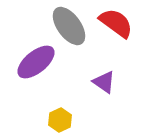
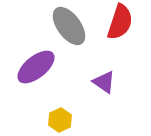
red semicircle: moved 4 px right, 1 px up; rotated 72 degrees clockwise
purple ellipse: moved 5 px down
